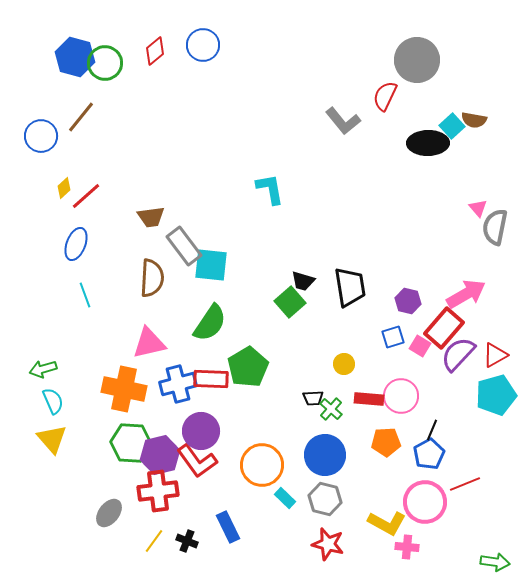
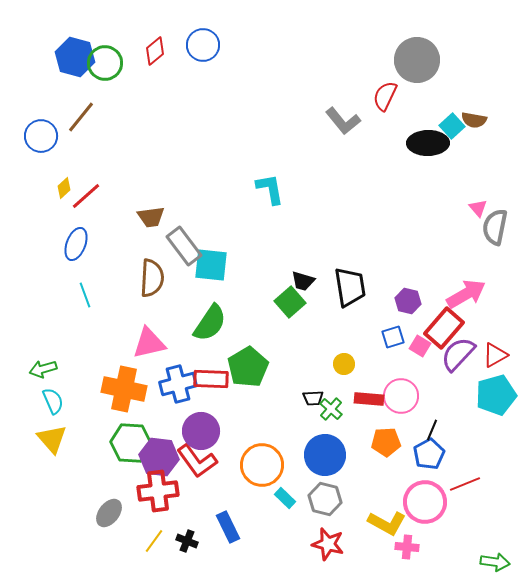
purple hexagon at (160, 455): moved 1 px left, 2 px down; rotated 21 degrees clockwise
